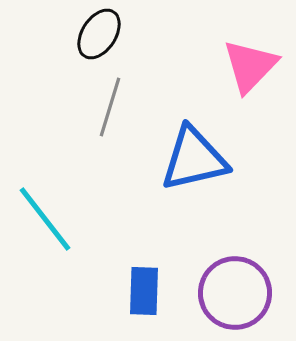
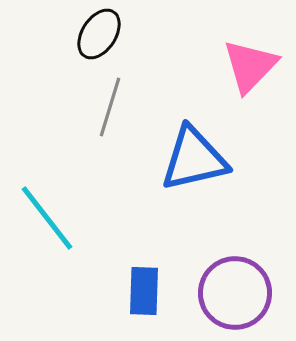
cyan line: moved 2 px right, 1 px up
